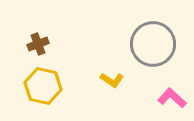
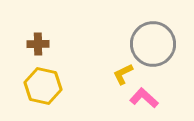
brown cross: rotated 20 degrees clockwise
yellow L-shape: moved 11 px right, 6 px up; rotated 120 degrees clockwise
pink L-shape: moved 28 px left
